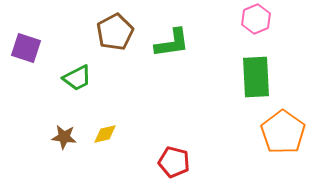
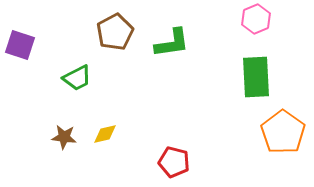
purple square: moved 6 px left, 3 px up
